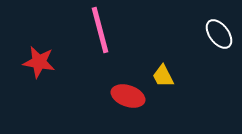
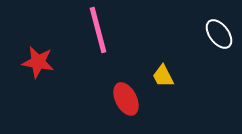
pink line: moved 2 px left
red star: moved 1 px left
red ellipse: moved 2 px left, 3 px down; rotated 44 degrees clockwise
